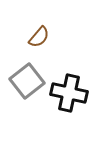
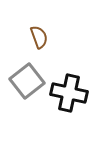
brown semicircle: rotated 60 degrees counterclockwise
